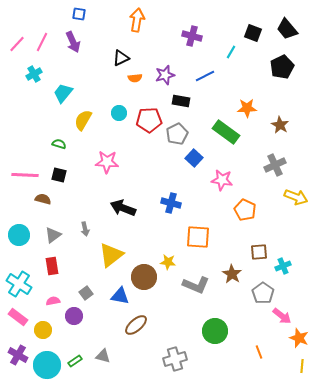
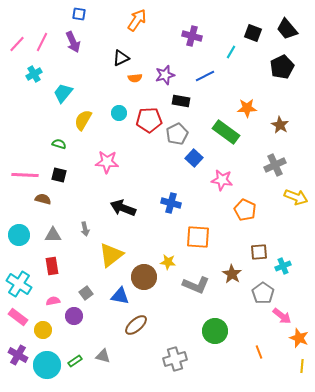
orange arrow at (137, 20): rotated 25 degrees clockwise
gray triangle at (53, 235): rotated 36 degrees clockwise
